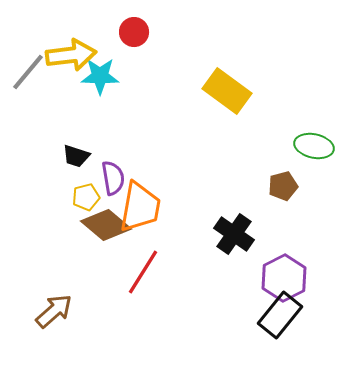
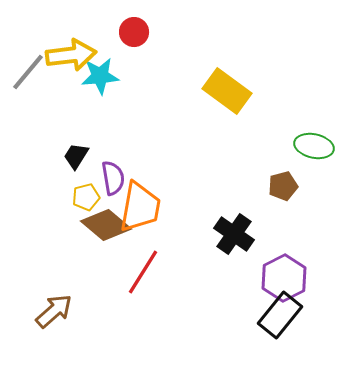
cyan star: rotated 6 degrees counterclockwise
black trapezoid: rotated 104 degrees clockwise
